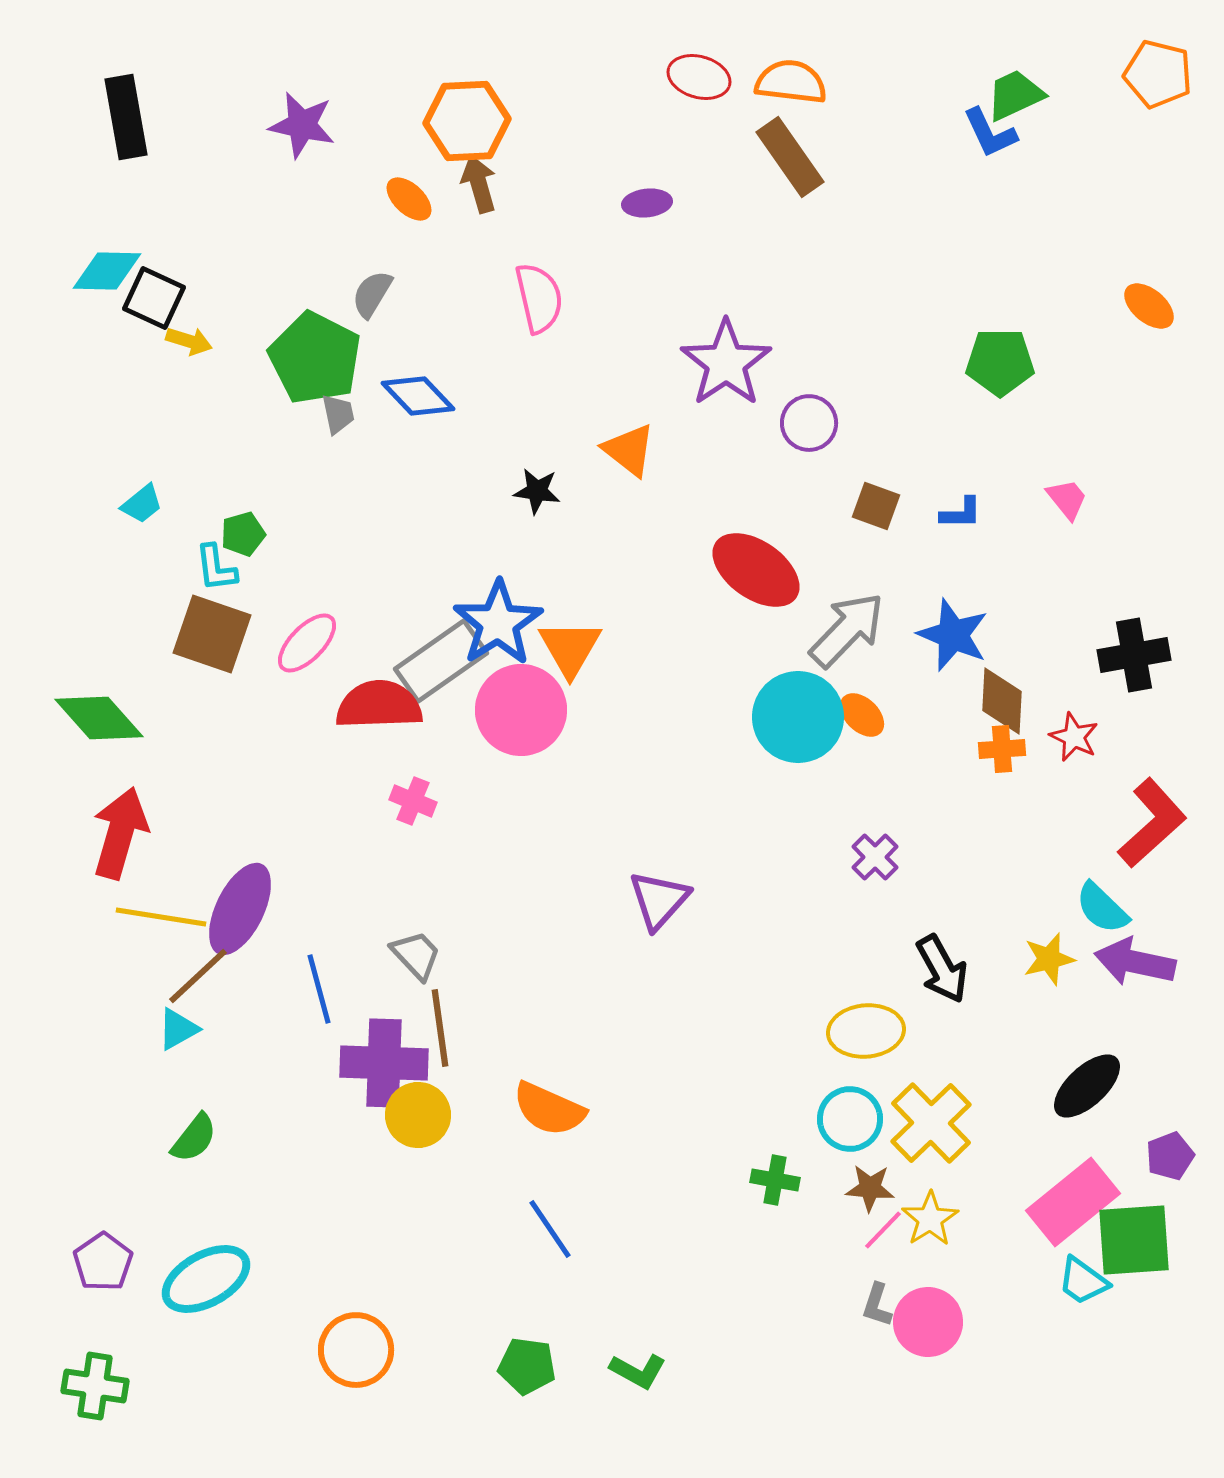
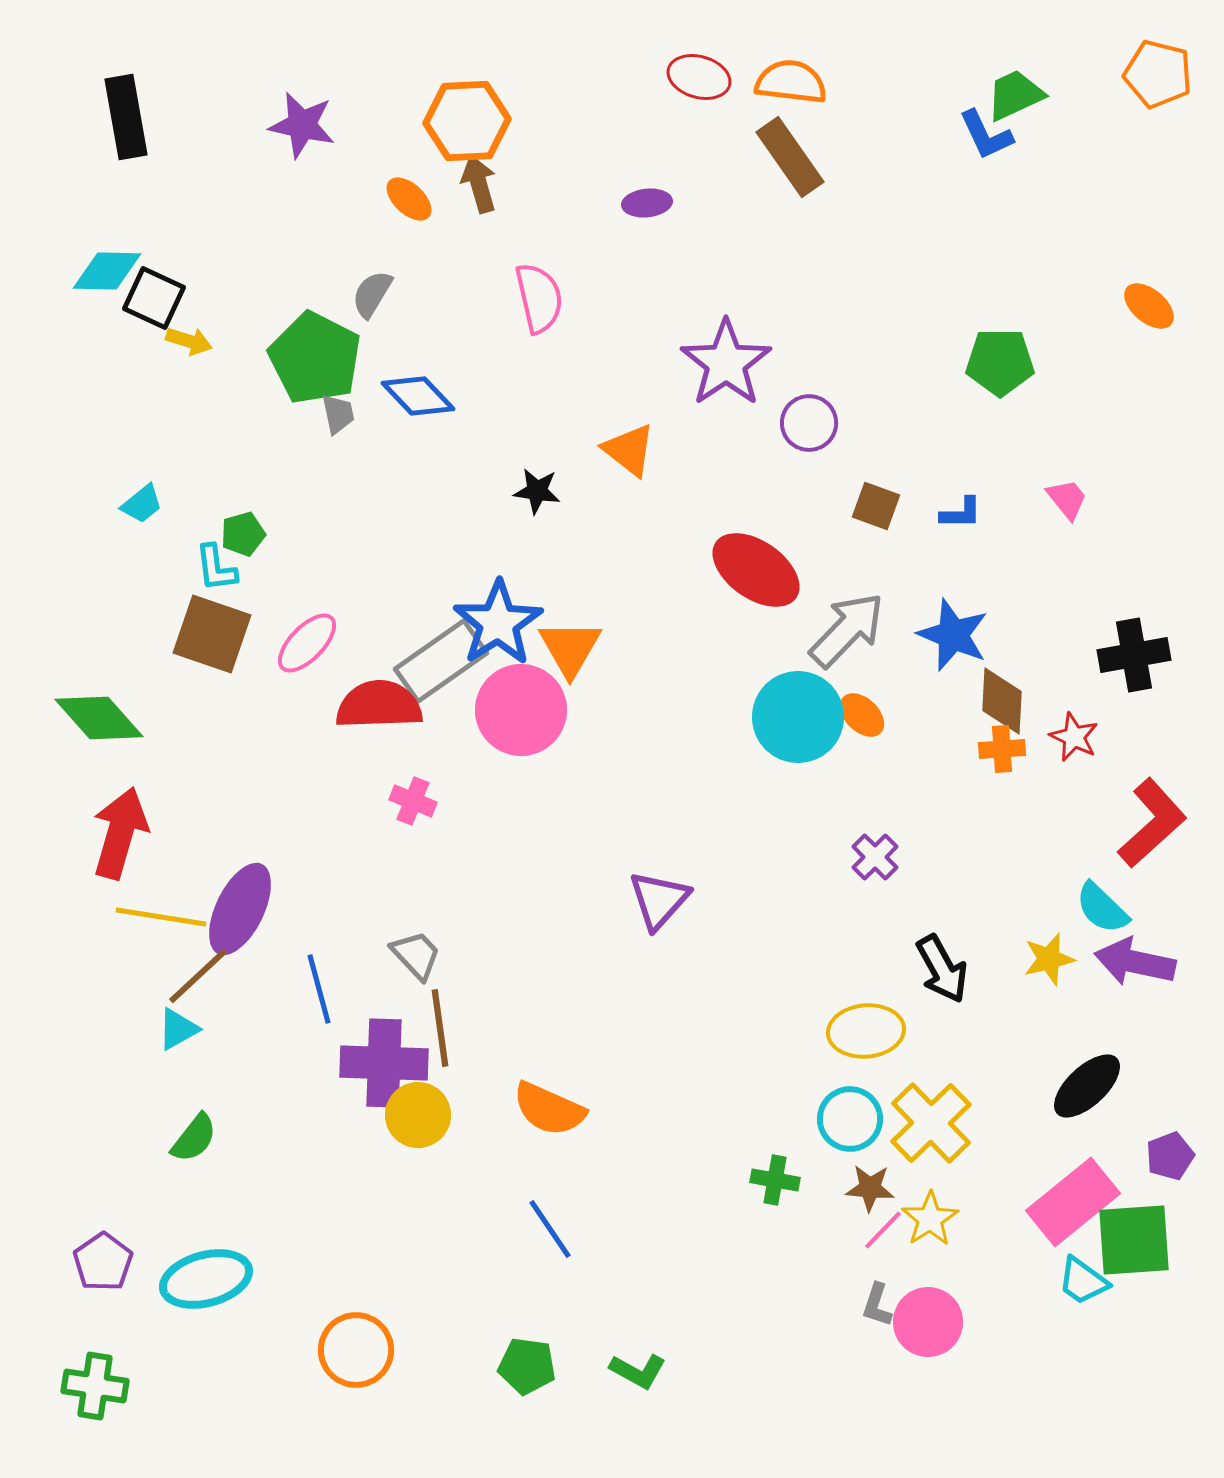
blue L-shape at (990, 133): moved 4 px left, 2 px down
cyan ellipse at (206, 1279): rotated 14 degrees clockwise
